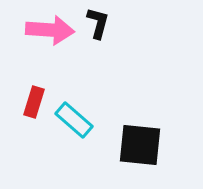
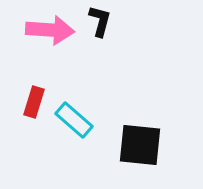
black L-shape: moved 2 px right, 2 px up
